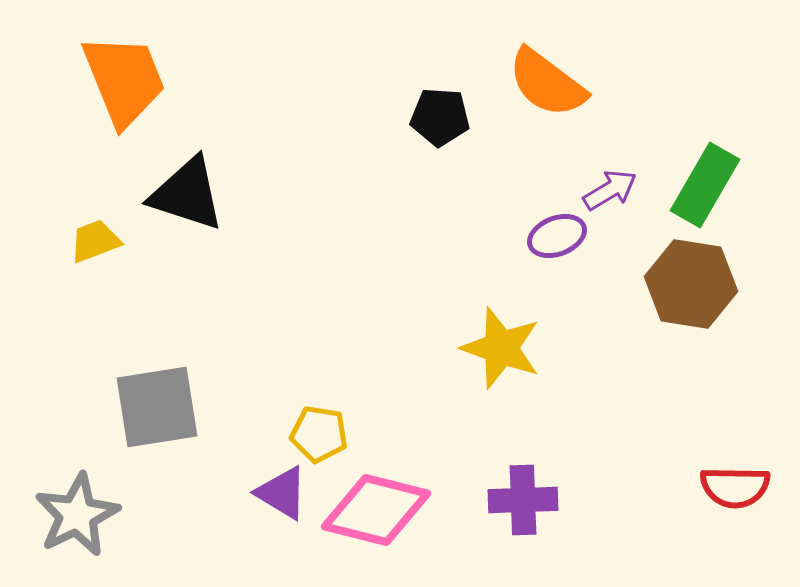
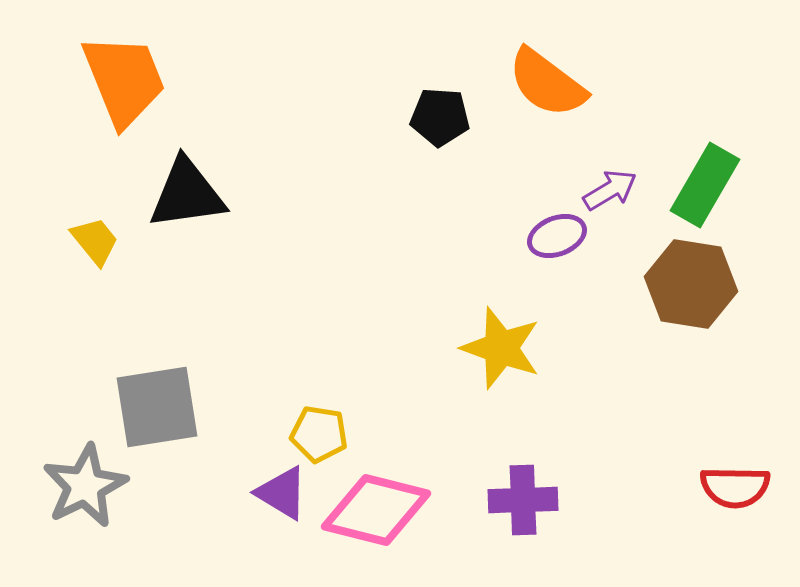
black triangle: rotated 26 degrees counterclockwise
yellow trapezoid: rotated 72 degrees clockwise
gray star: moved 8 px right, 29 px up
